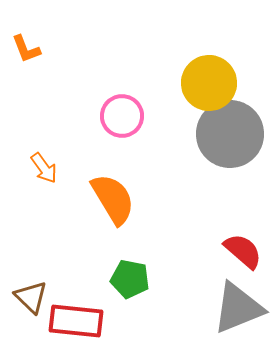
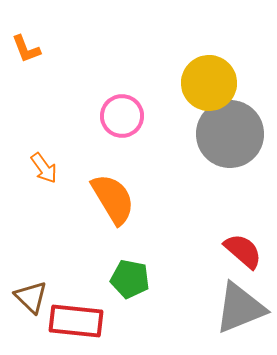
gray triangle: moved 2 px right
